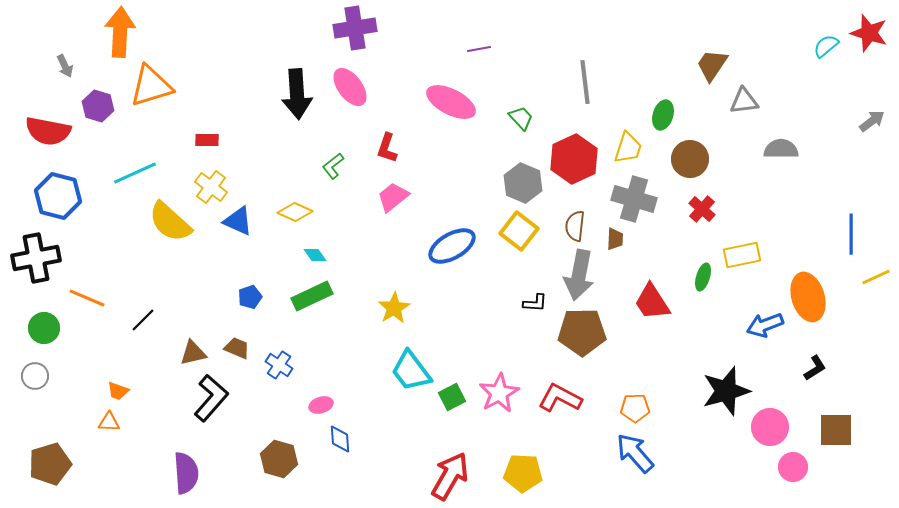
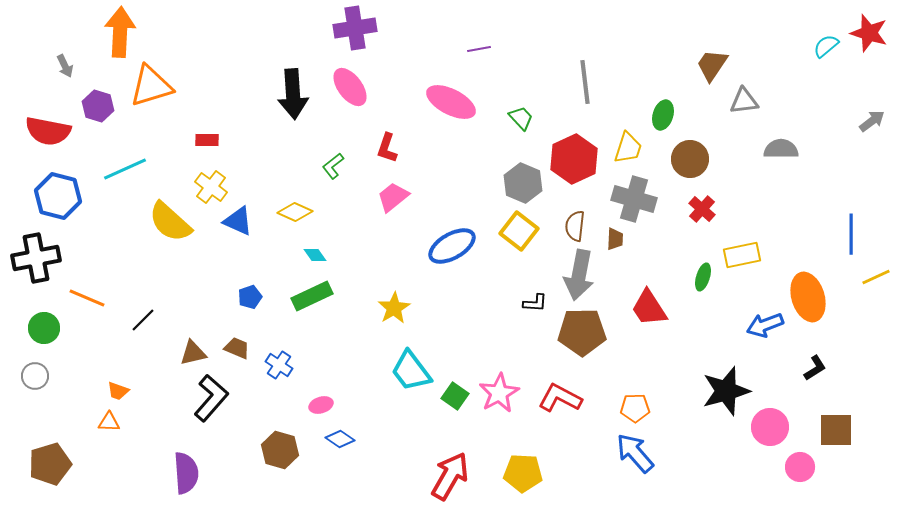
black arrow at (297, 94): moved 4 px left
cyan line at (135, 173): moved 10 px left, 4 px up
red trapezoid at (652, 302): moved 3 px left, 6 px down
green square at (452, 397): moved 3 px right, 1 px up; rotated 28 degrees counterclockwise
blue diamond at (340, 439): rotated 52 degrees counterclockwise
brown hexagon at (279, 459): moved 1 px right, 9 px up
pink circle at (793, 467): moved 7 px right
